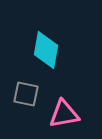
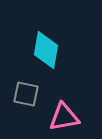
pink triangle: moved 3 px down
